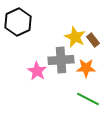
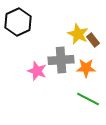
yellow star: moved 3 px right, 3 px up
pink star: rotated 12 degrees counterclockwise
